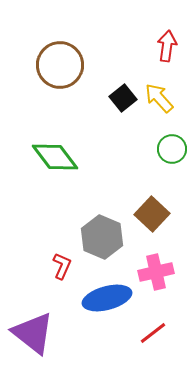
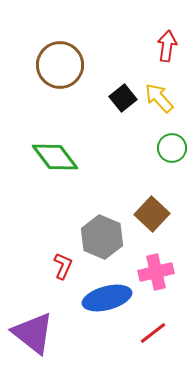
green circle: moved 1 px up
red L-shape: moved 1 px right
